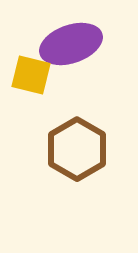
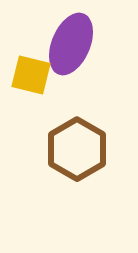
purple ellipse: rotated 48 degrees counterclockwise
